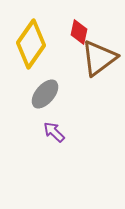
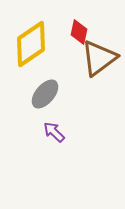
yellow diamond: rotated 21 degrees clockwise
